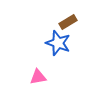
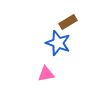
pink triangle: moved 8 px right, 3 px up
